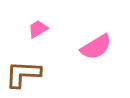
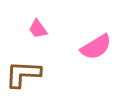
pink trapezoid: rotated 95 degrees counterclockwise
